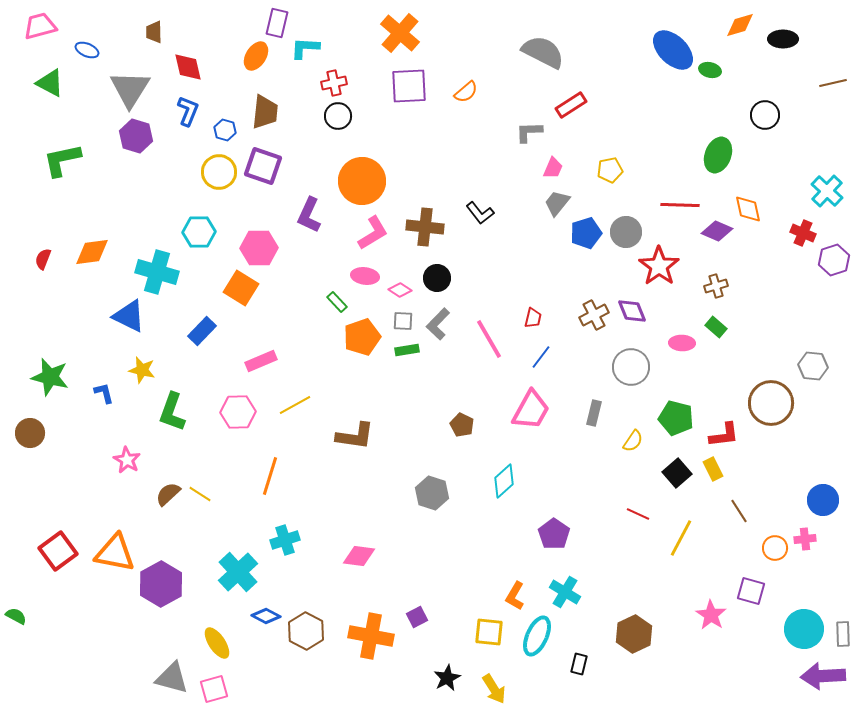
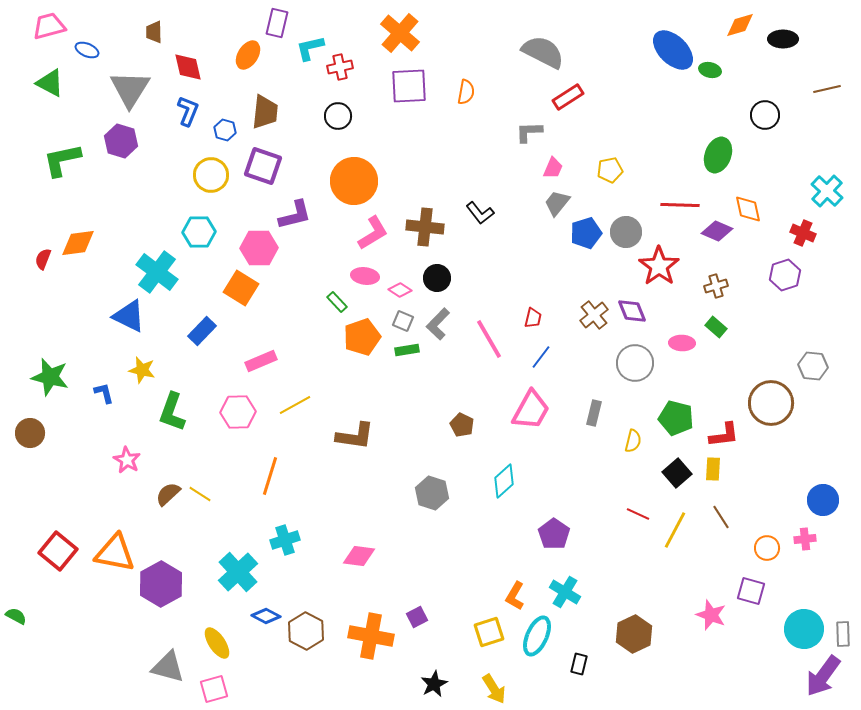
pink trapezoid at (40, 26): moved 9 px right
cyan L-shape at (305, 48): moved 5 px right; rotated 16 degrees counterclockwise
orange ellipse at (256, 56): moved 8 px left, 1 px up
red cross at (334, 83): moved 6 px right, 16 px up
brown line at (833, 83): moved 6 px left, 6 px down
orange semicircle at (466, 92): rotated 40 degrees counterclockwise
red rectangle at (571, 105): moved 3 px left, 8 px up
purple hexagon at (136, 136): moved 15 px left, 5 px down
yellow circle at (219, 172): moved 8 px left, 3 px down
orange circle at (362, 181): moved 8 px left
purple L-shape at (309, 215): moved 14 px left; rotated 129 degrees counterclockwise
orange diamond at (92, 252): moved 14 px left, 9 px up
purple hexagon at (834, 260): moved 49 px left, 15 px down
cyan cross at (157, 272): rotated 21 degrees clockwise
brown cross at (594, 315): rotated 12 degrees counterclockwise
gray square at (403, 321): rotated 20 degrees clockwise
gray circle at (631, 367): moved 4 px right, 4 px up
yellow semicircle at (633, 441): rotated 20 degrees counterclockwise
yellow rectangle at (713, 469): rotated 30 degrees clockwise
brown line at (739, 511): moved 18 px left, 6 px down
yellow line at (681, 538): moved 6 px left, 8 px up
orange circle at (775, 548): moved 8 px left
red square at (58, 551): rotated 15 degrees counterclockwise
pink star at (711, 615): rotated 12 degrees counterclockwise
yellow square at (489, 632): rotated 24 degrees counterclockwise
purple arrow at (823, 676): rotated 51 degrees counterclockwise
gray triangle at (172, 678): moved 4 px left, 11 px up
black star at (447, 678): moved 13 px left, 6 px down
